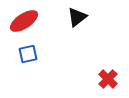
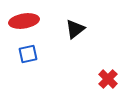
black triangle: moved 2 px left, 12 px down
red ellipse: rotated 24 degrees clockwise
